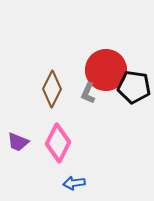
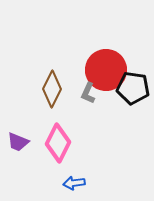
black pentagon: moved 1 px left, 1 px down
